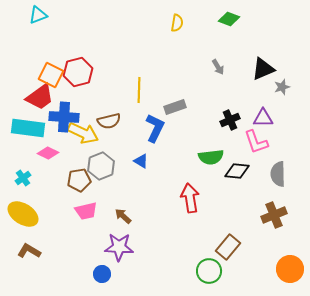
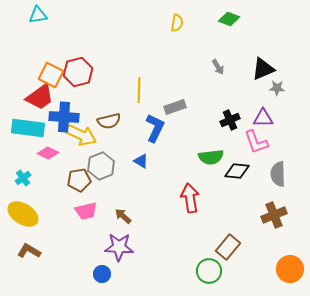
cyan triangle: rotated 12 degrees clockwise
gray star: moved 5 px left, 1 px down; rotated 21 degrees clockwise
yellow arrow: moved 2 px left, 2 px down
